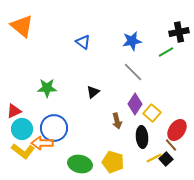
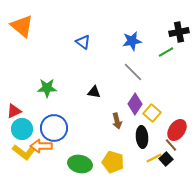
black triangle: moved 1 px right; rotated 48 degrees clockwise
orange arrow: moved 1 px left, 3 px down
yellow L-shape: moved 1 px right, 1 px down
